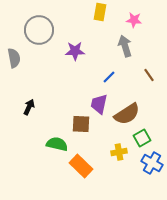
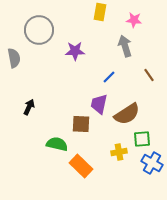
green square: moved 1 px down; rotated 24 degrees clockwise
